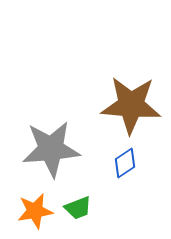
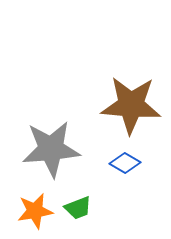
blue diamond: rotated 64 degrees clockwise
